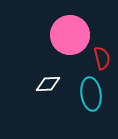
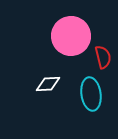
pink circle: moved 1 px right, 1 px down
red semicircle: moved 1 px right, 1 px up
